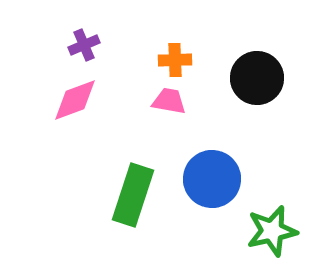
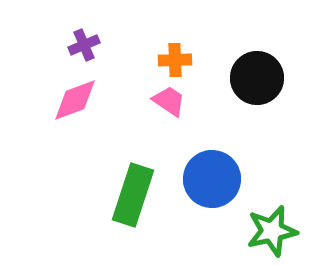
pink trapezoid: rotated 24 degrees clockwise
